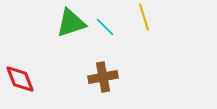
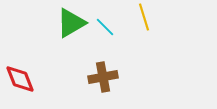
green triangle: rotated 12 degrees counterclockwise
